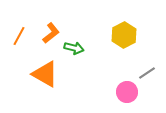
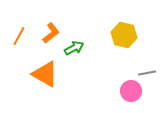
yellow hexagon: rotated 20 degrees counterclockwise
green arrow: rotated 42 degrees counterclockwise
gray line: rotated 24 degrees clockwise
pink circle: moved 4 px right, 1 px up
